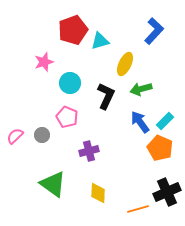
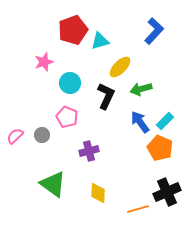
yellow ellipse: moved 5 px left, 3 px down; rotated 20 degrees clockwise
